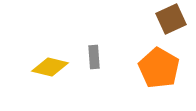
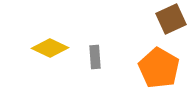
gray rectangle: moved 1 px right
yellow diamond: moved 19 px up; rotated 12 degrees clockwise
